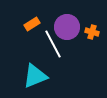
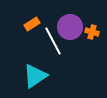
purple circle: moved 3 px right
white line: moved 3 px up
cyan triangle: rotated 12 degrees counterclockwise
